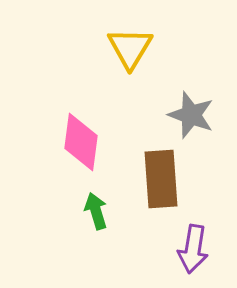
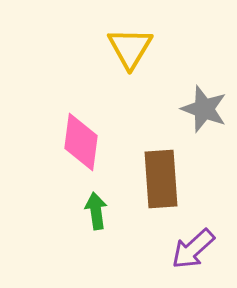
gray star: moved 13 px right, 6 px up
green arrow: rotated 9 degrees clockwise
purple arrow: rotated 39 degrees clockwise
